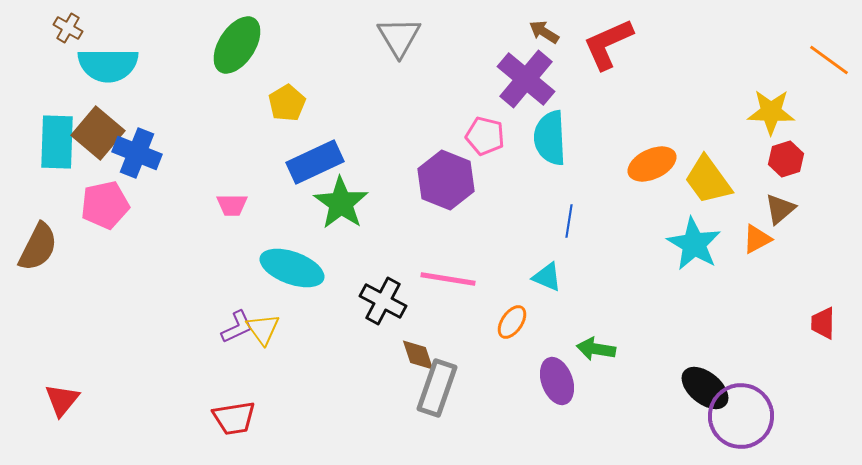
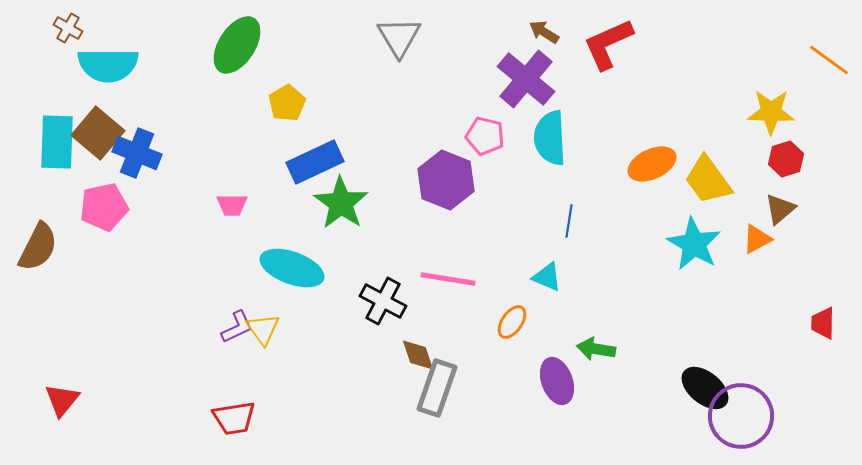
pink pentagon at (105, 205): moved 1 px left, 2 px down
